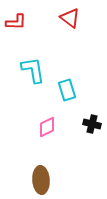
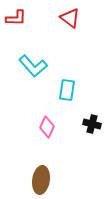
red L-shape: moved 4 px up
cyan L-shape: moved 4 px up; rotated 148 degrees clockwise
cyan rectangle: rotated 25 degrees clockwise
pink diamond: rotated 40 degrees counterclockwise
brown ellipse: rotated 12 degrees clockwise
